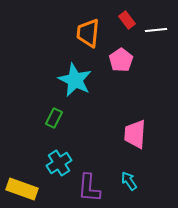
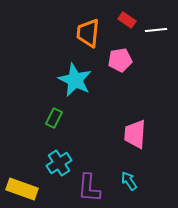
red rectangle: rotated 18 degrees counterclockwise
pink pentagon: moved 1 px left; rotated 25 degrees clockwise
